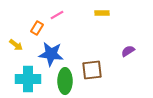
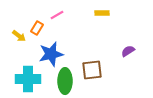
yellow arrow: moved 3 px right, 9 px up
blue star: rotated 20 degrees counterclockwise
